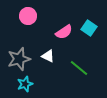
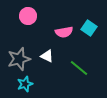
pink semicircle: rotated 24 degrees clockwise
white triangle: moved 1 px left
